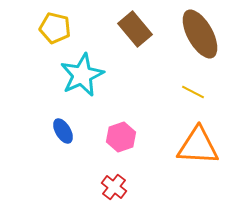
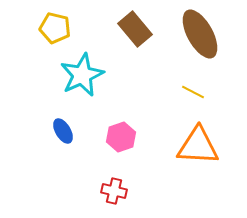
red cross: moved 4 px down; rotated 25 degrees counterclockwise
